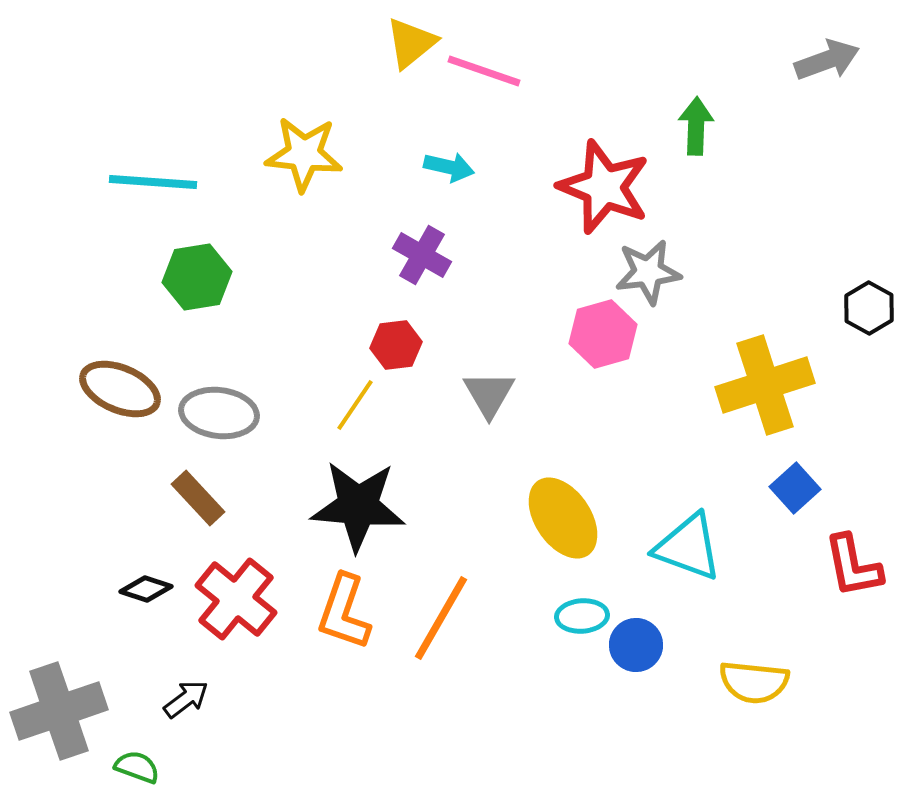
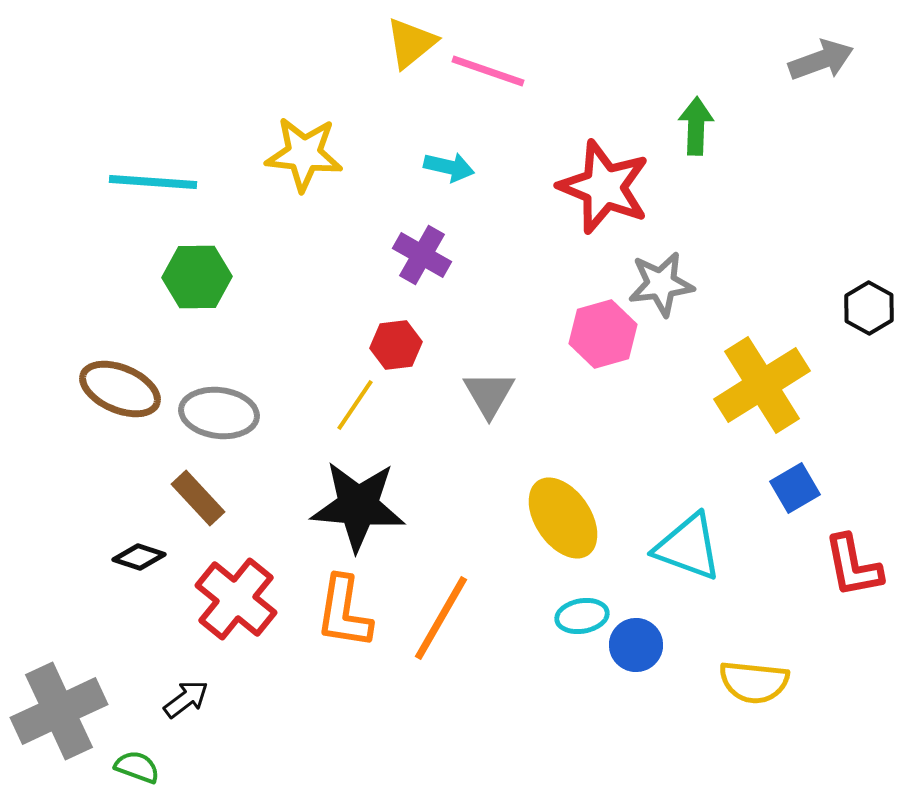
gray arrow: moved 6 px left
pink line: moved 4 px right
gray star: moved 13 px right, 12 px down
green hexagon: rotated 8 degrees clockwise
yellow cross: moved 3 px left; rotated 14 degrees counterclockwise
blue square: rotated 12 degrees clockwise
black diamond: moved 7 px left, 32 px up
orange L-shape: rotated 10 degrees counterclockwise
cyan ellipse: rotated 6 degrees counterclockwise
gray cross: rotated 6 degrees counterclockwise
